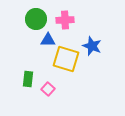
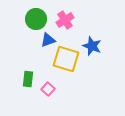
pink cross: rotated 30 degrees counterclockwise
blue triangle: rotated 21 degrees counterclockwise
